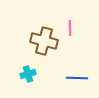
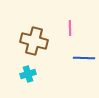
brown cross: moved 10 px left
blue line: moved 7 px right, 20 px up
